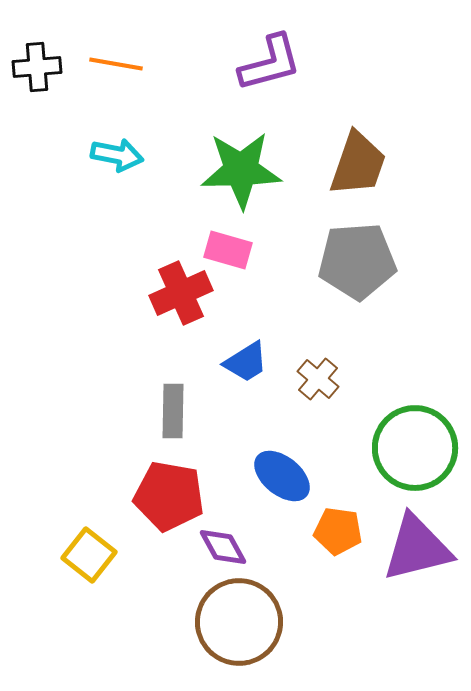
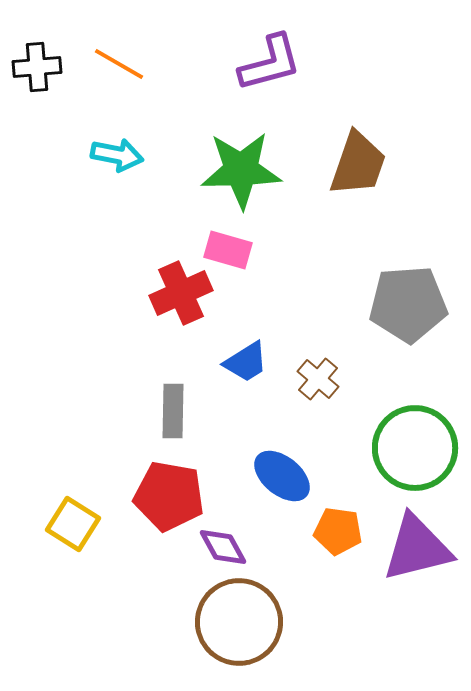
orange line: moved 3 px right; rotated 20 degrees clockwise
gray pentagon: moved 51 px right, 43 px down
yellow square: moved 16 px left, 31 px up; rotated 6 degrees counterclockwise
